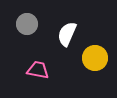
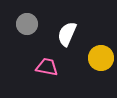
yellow circle: moved 6 px right
pink trapezoid: moved 9 px right, 3 px up
